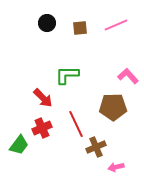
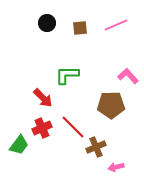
brown pentagon: moved 2 px left, 2 px up
red line: moved 3 px left, 3 px down; rotated 20 degrees counterclockwise
